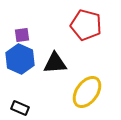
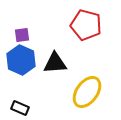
blue hexagon: moved 1 px right, 1 px down
